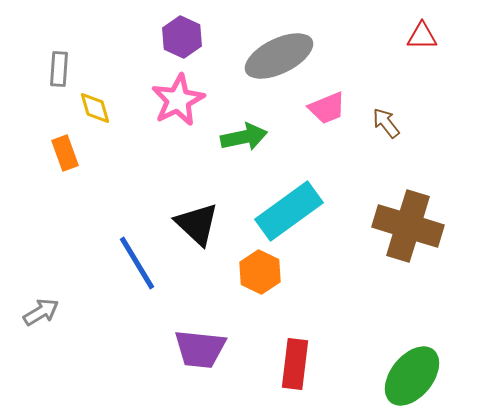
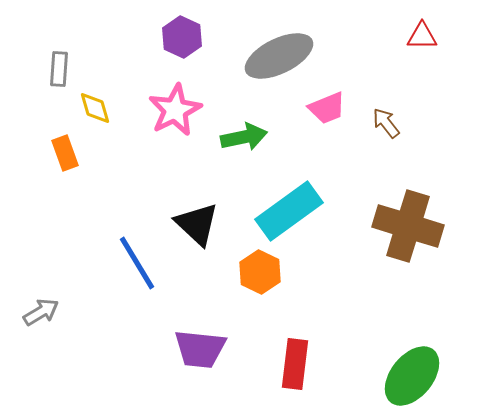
pink star: moved 3 px left, 10 px down
